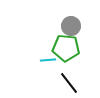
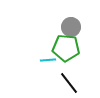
gray circle: moved 1 px down
